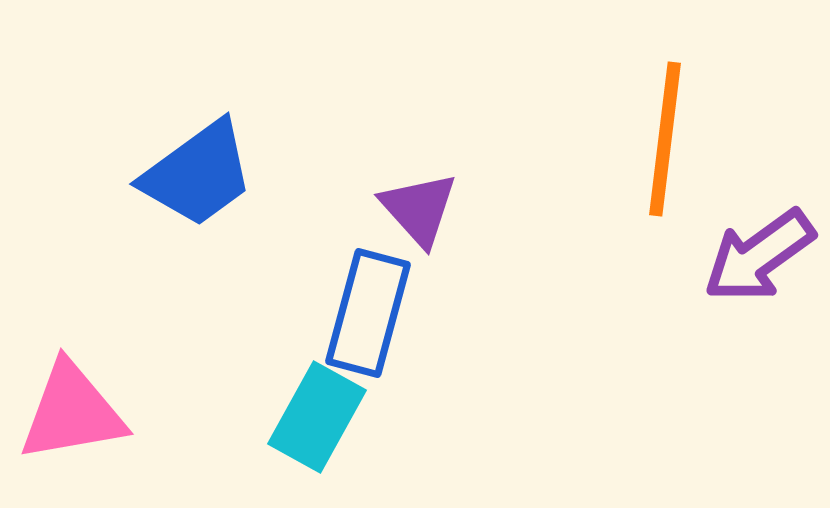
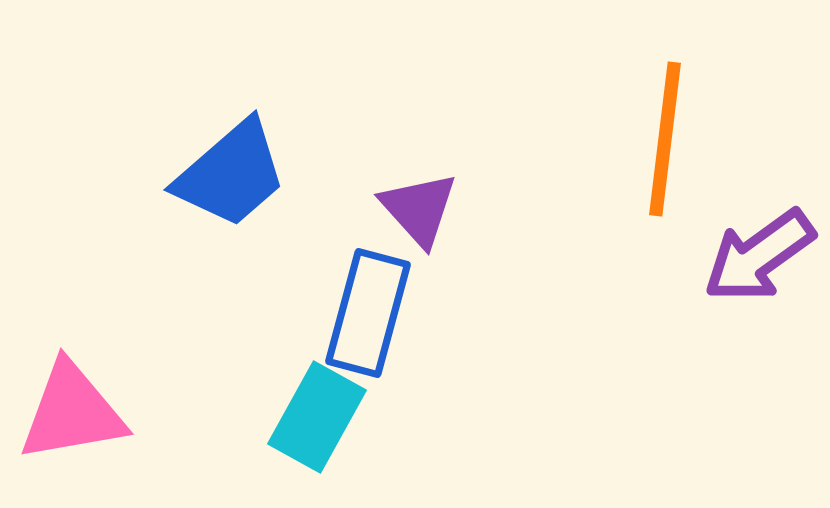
blue trapezoid: moved 33 px right; rotated 5 degrees counterclockwise
